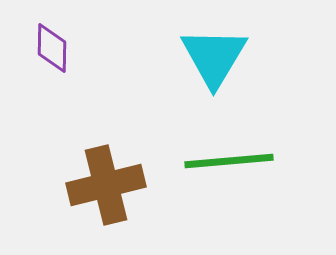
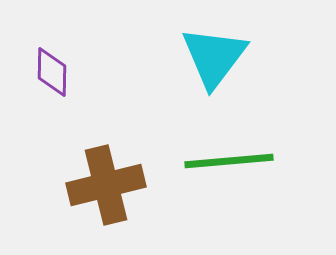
purple diamond: moved 24 px down
cyan triangle: rotated 6 degrees clockwise
